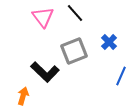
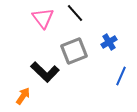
pink triangle: moved 1 px down
blue cross: rotated 14 degrees clockwise
orange arrow: rotated 18 degrees clockwise
